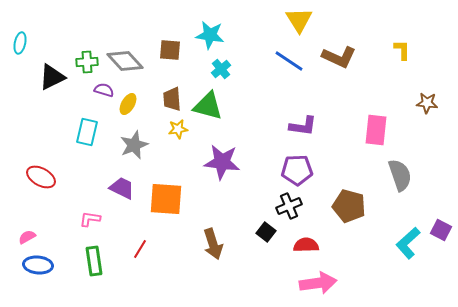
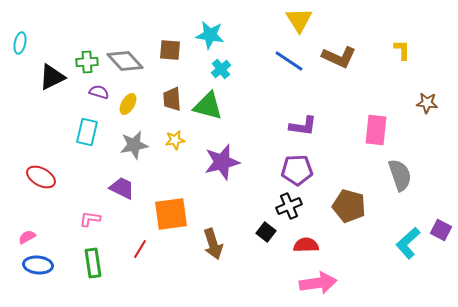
purple semicircle: moved 5 px left, 2 px down
yellow star: moved 3 px left, 11 px down
gray star: rotated 12 degrees clockwise
purple star: rotated 21 degrees counterclockwise
orange square: moved 5 px right, 15 px down; rotated 12 degrees counterclockwise
green rectangle: moved 1 px left, 2 px down
